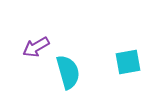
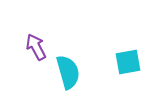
purple arrow: rotated 92 degrees clockwise
